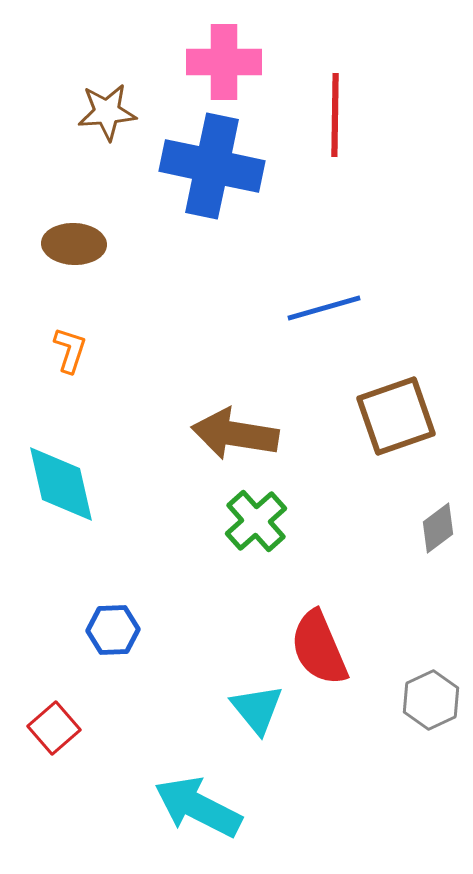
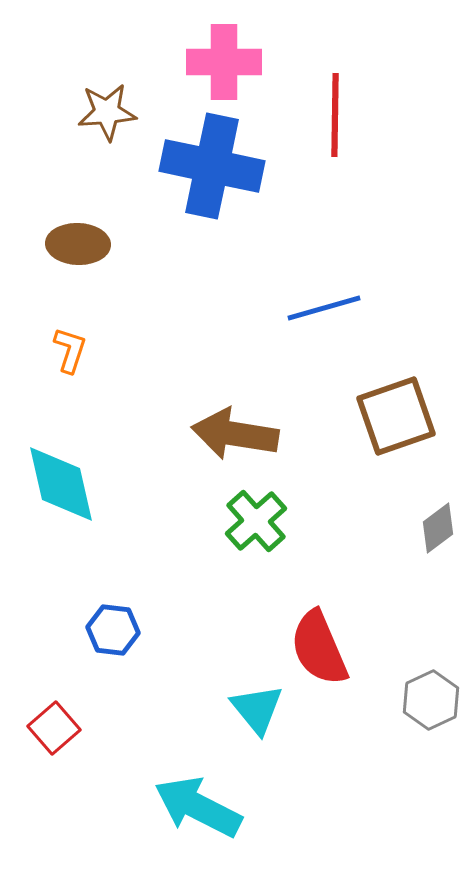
brown ellipse: moved 4 px right
blue hexagon: rotated 9 degrees clockwise
